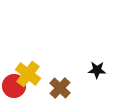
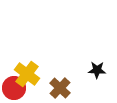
yellow cross: moved 1 px left
red circle: moved 2 px down
